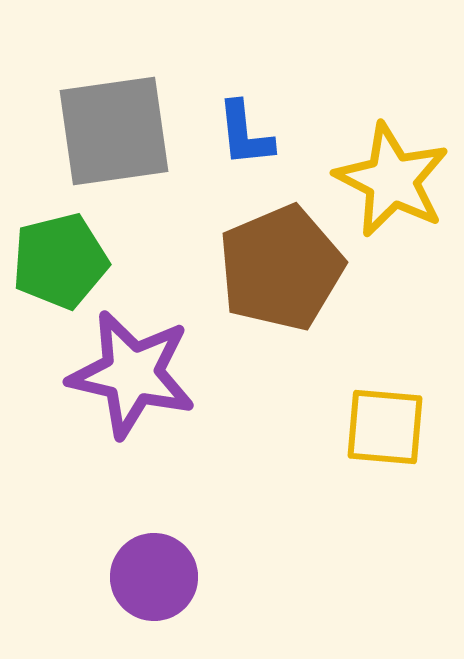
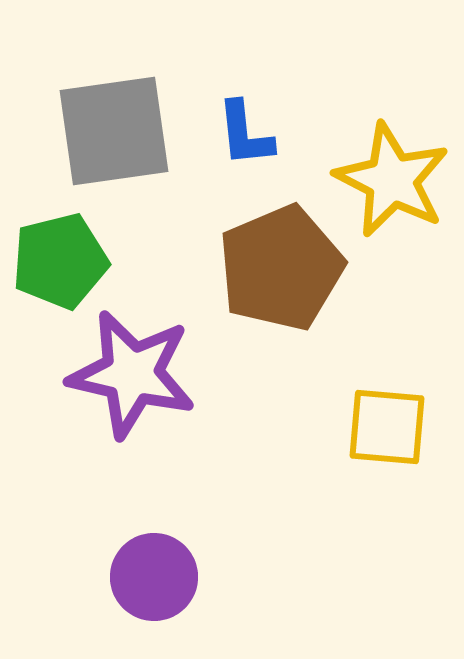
yellow square: moved 2 px right
